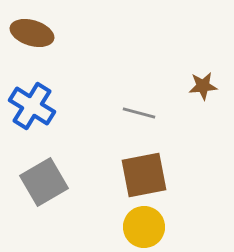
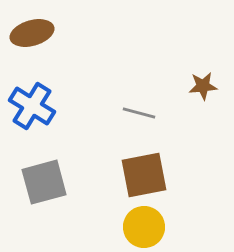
brown ellipse: rotated 33 degrees counterclockwise
gray square: rotated 15 degrees clockwise
